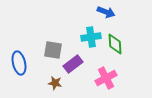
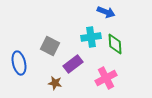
gray square: moved 3 px left, 4 px up; rotated 18 degrees clockwise
